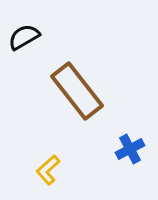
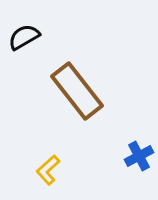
blue cross: moved 9 px right, 7 px down
